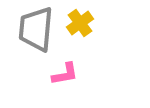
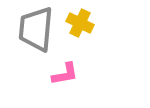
yellow cross: rotated 28 degrees counterclockwise
